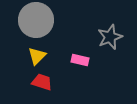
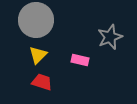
yellow triangle: moved 1 px right, 1 px up
